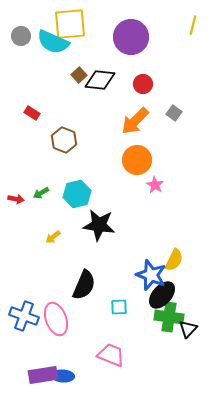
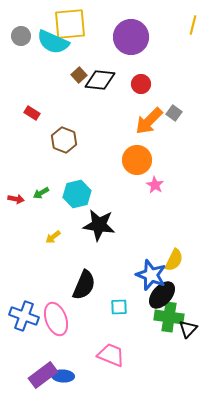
red circle: moved 2 px left
orange arrow: moved 14 px right
purple rectangle: rotated 28 degrees counterclockwise
